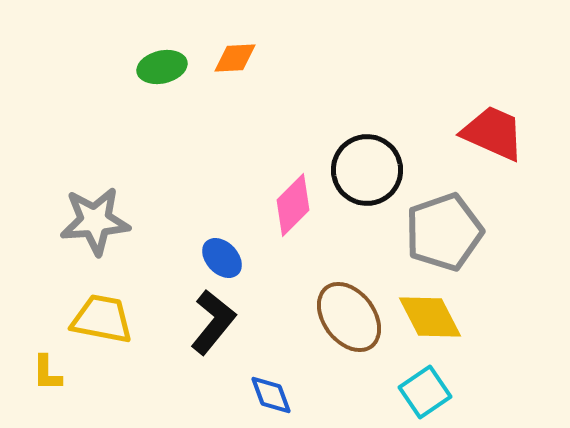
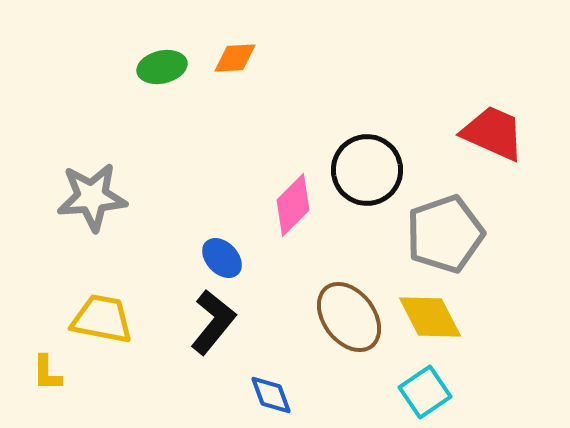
gray star: moved 3 px left, 24 px up
gray pentagon: moved 1 px right, 2 px down
